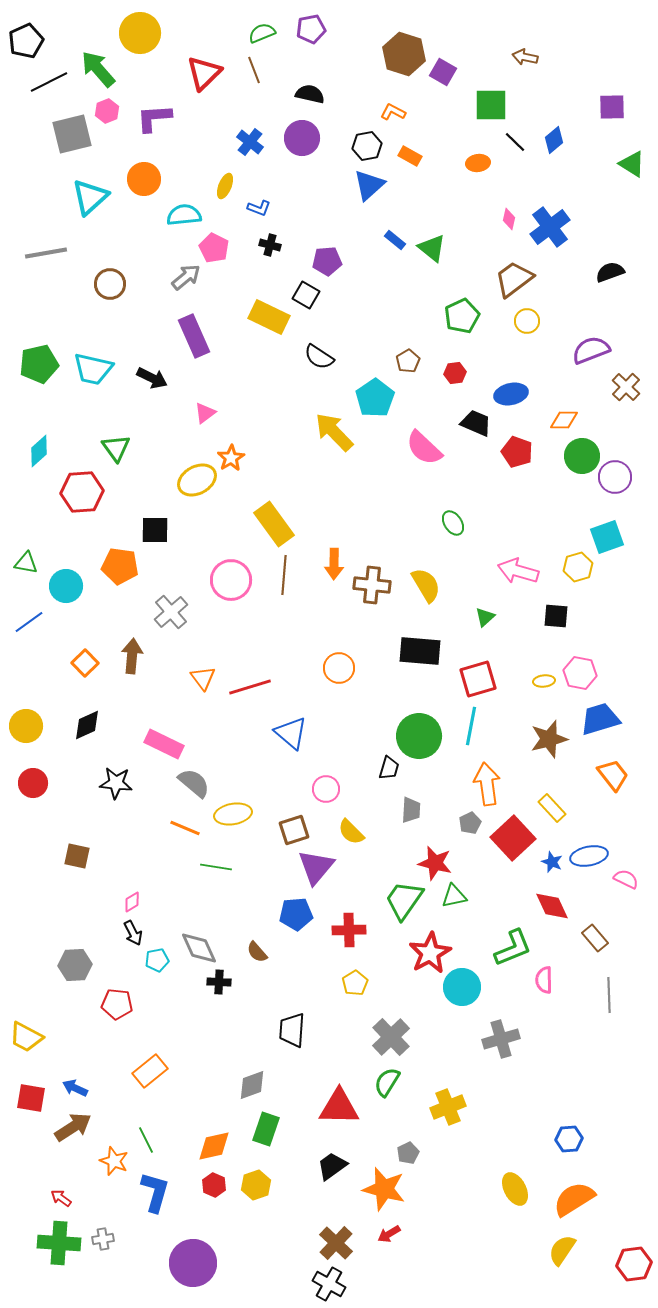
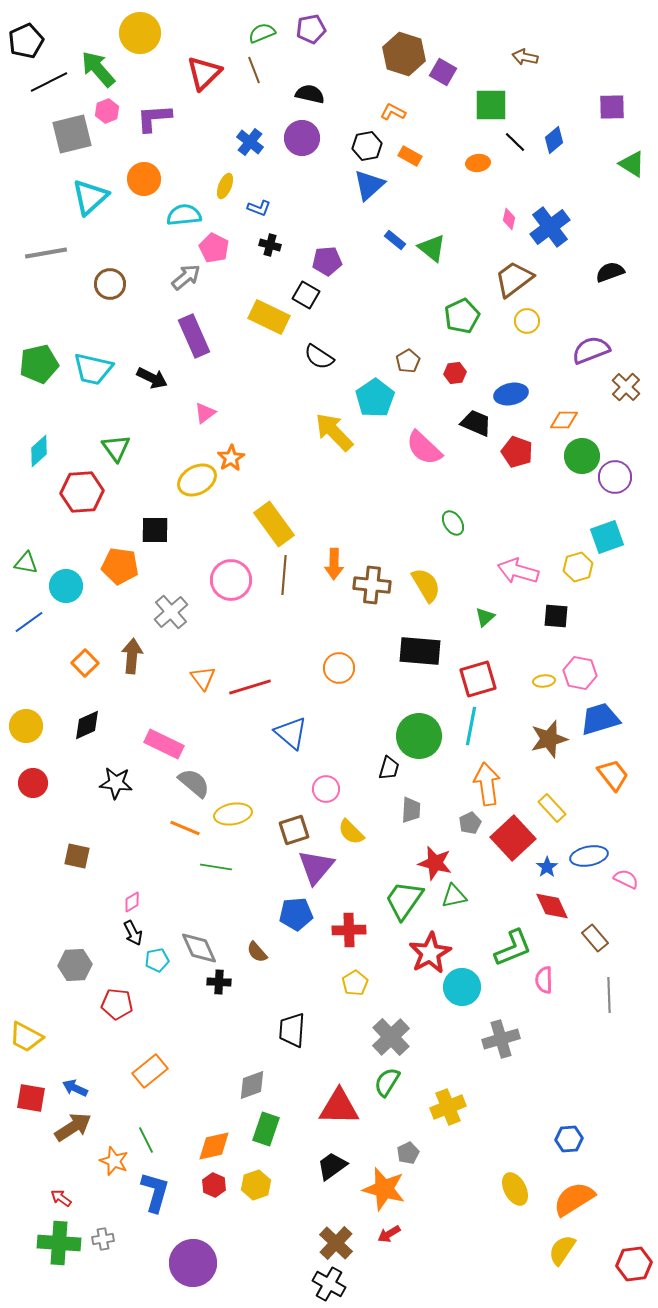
blue star at (552, 862): moved 5 px left, 5 px down; rotated 15 degrees clockwise
